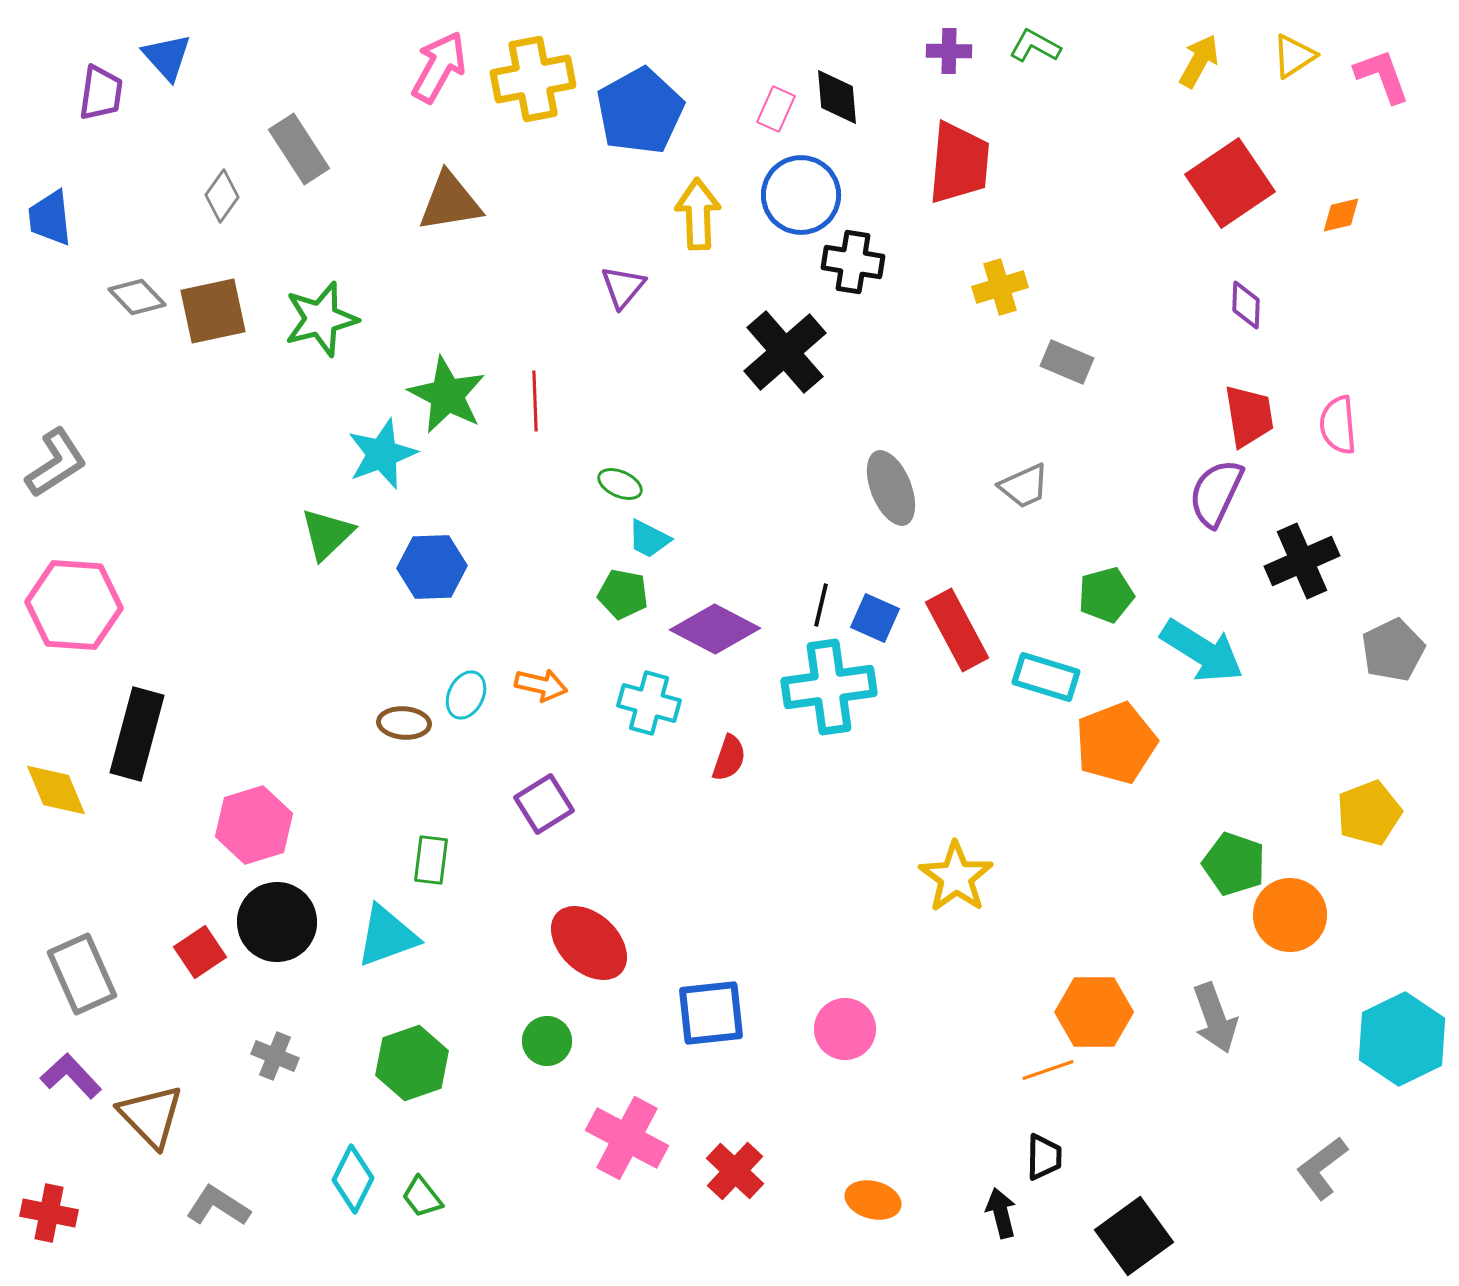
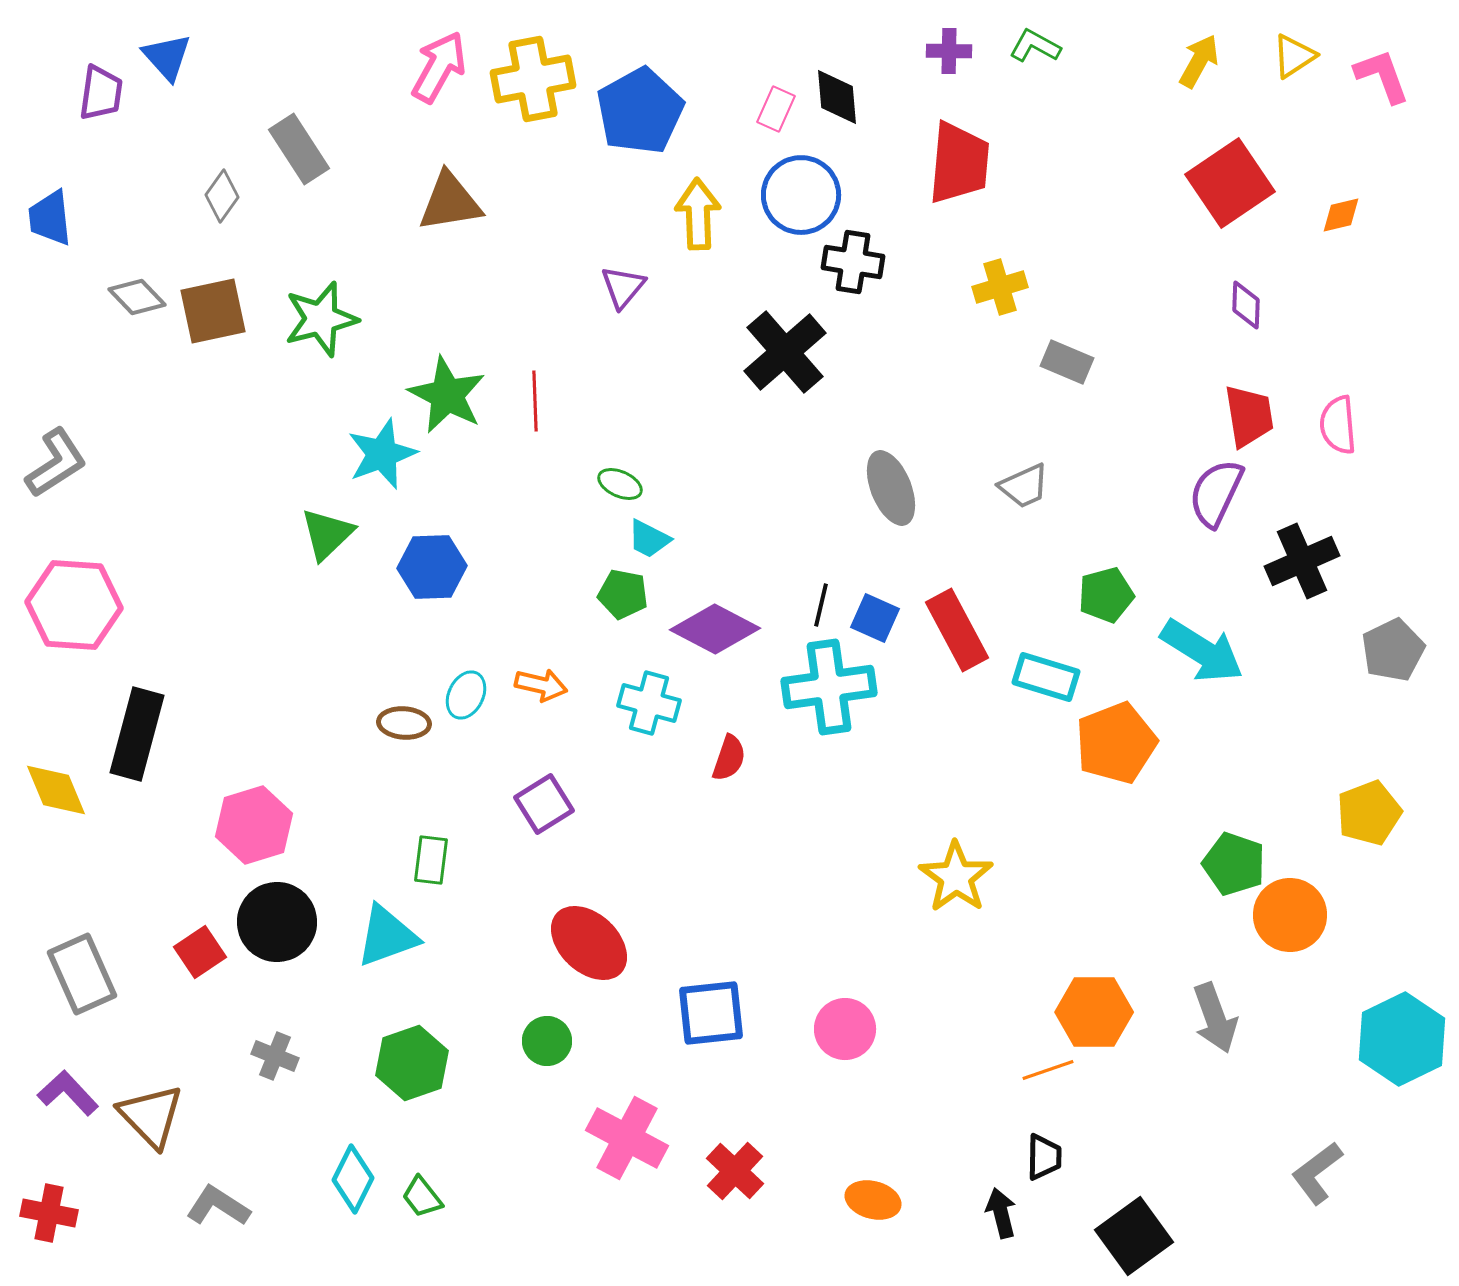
purple L-shape at (71, 1076): moved 3 px left, 17 px down
gray L-shape at (1322, 1168): moved 5 px left, 5 px down
